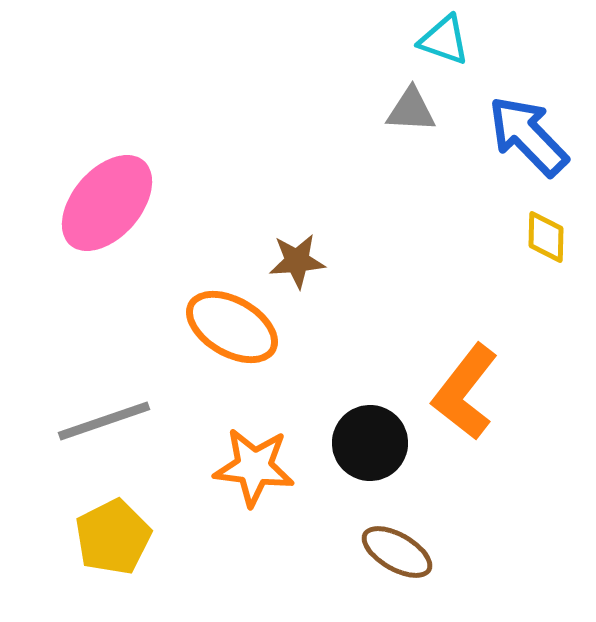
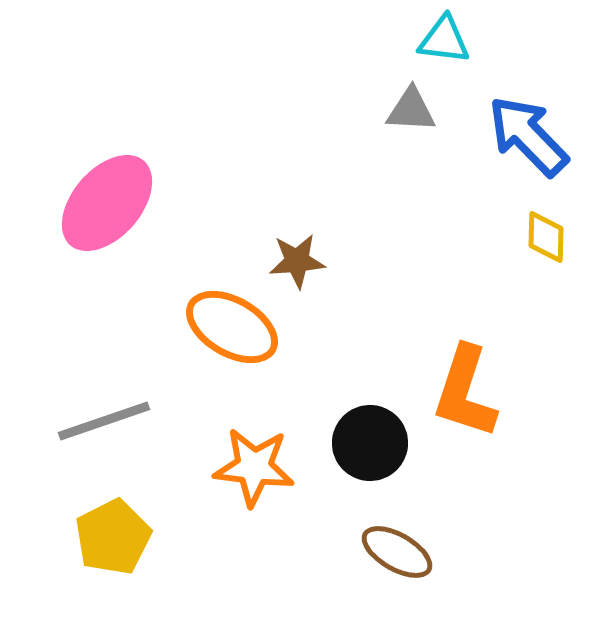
cyan triangle: rotated 12 degrees counterclockwise
orange L-shape: rotated 20 degrees counterclockwise
